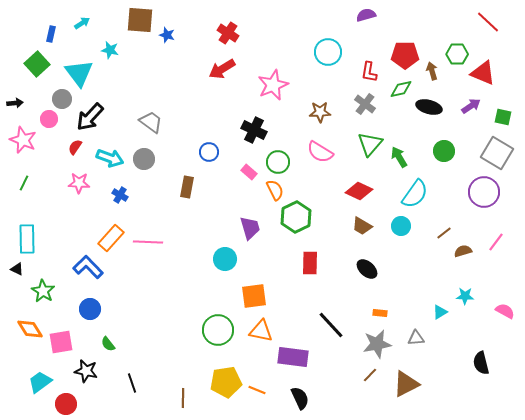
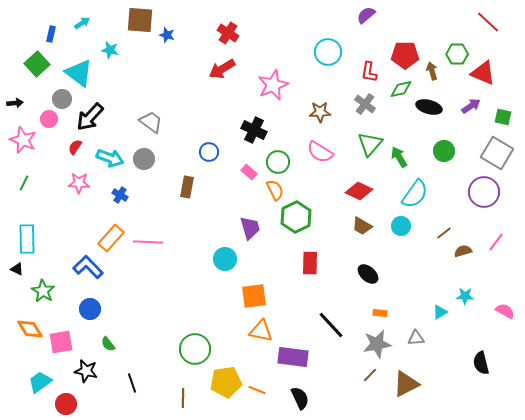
purple semicircle at (366, 15): rotated 24 degrees counterclockwise
cyan triangle at (79, 73): rotated 16 degrees counterclockwise
black ellipse at (367, 269): moved 1 px right, 5 px down
green circle at (218, 330): moved 23 px left, 19 px down
